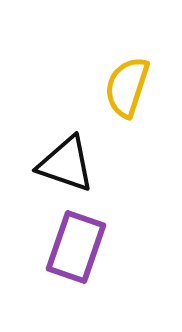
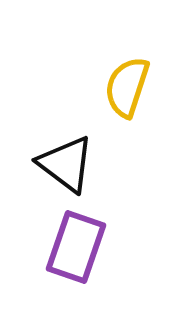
black triangle: rotated 18 degrees clockwise
